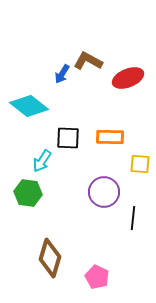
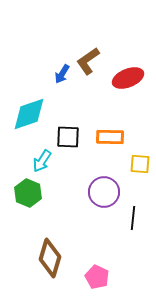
brown L-shape: rotated 64 degrees counterclockwise
cyan diamond: moved 8 px down; rotated 57 degrees counterclockwise
black square: moved 1 px up
green hexagon: rotated 16 degrees clockwise
